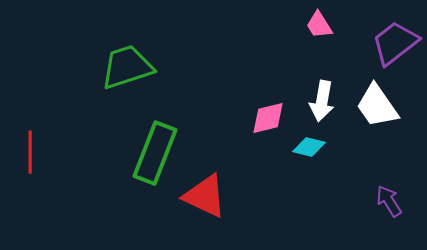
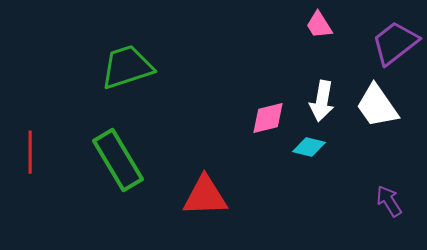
green rectangle: moved 37 px left, 7 px down; rotated 52 degrees counterclockwise
red triangle: rotated 27 degrees counterclockwise
